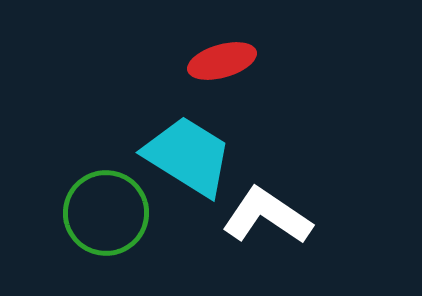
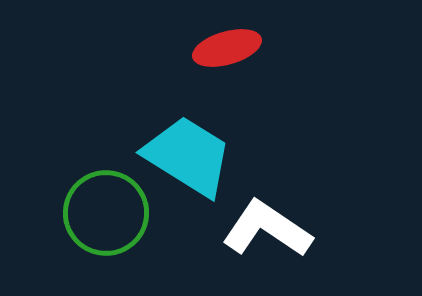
red ellipse: moved 5 px right, 13 px up
white L-shape: moved 13 px down
